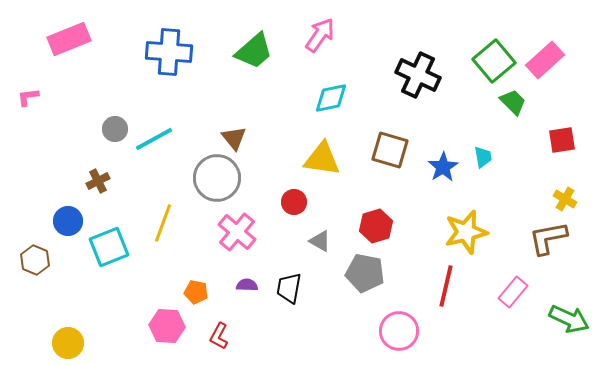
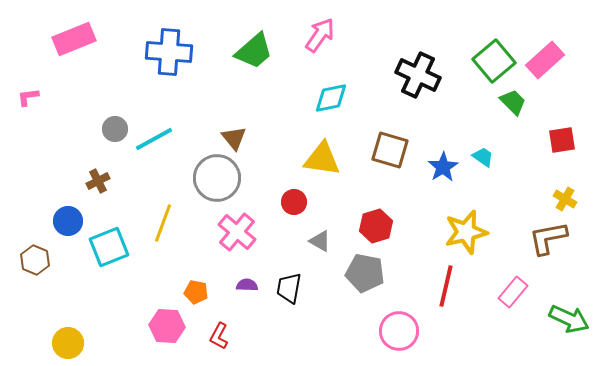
pink rectangle at (69, 39): moved 5 px right
cyan trapezoid at (483, 157): rotated 45 degrees counterclockwise
